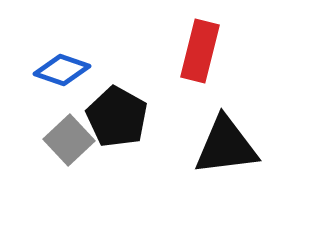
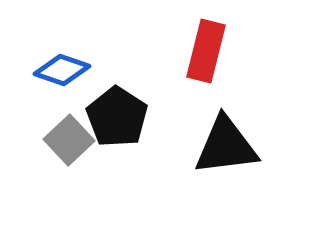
red rectangle: moved 6 px right
black pentagon: rotated 4 degrees clockwise
